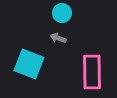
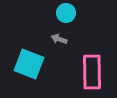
cyan circle: moved 4 px right
gray arrow: moved 1 px right, 1 px down
